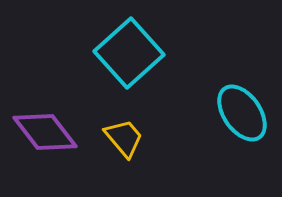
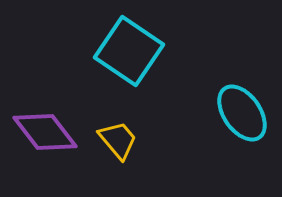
cyan square: moved 2 px up; rotated 14 degrees counterclockwise
yellow trapezoid: moved 6 px left, 2 px down
